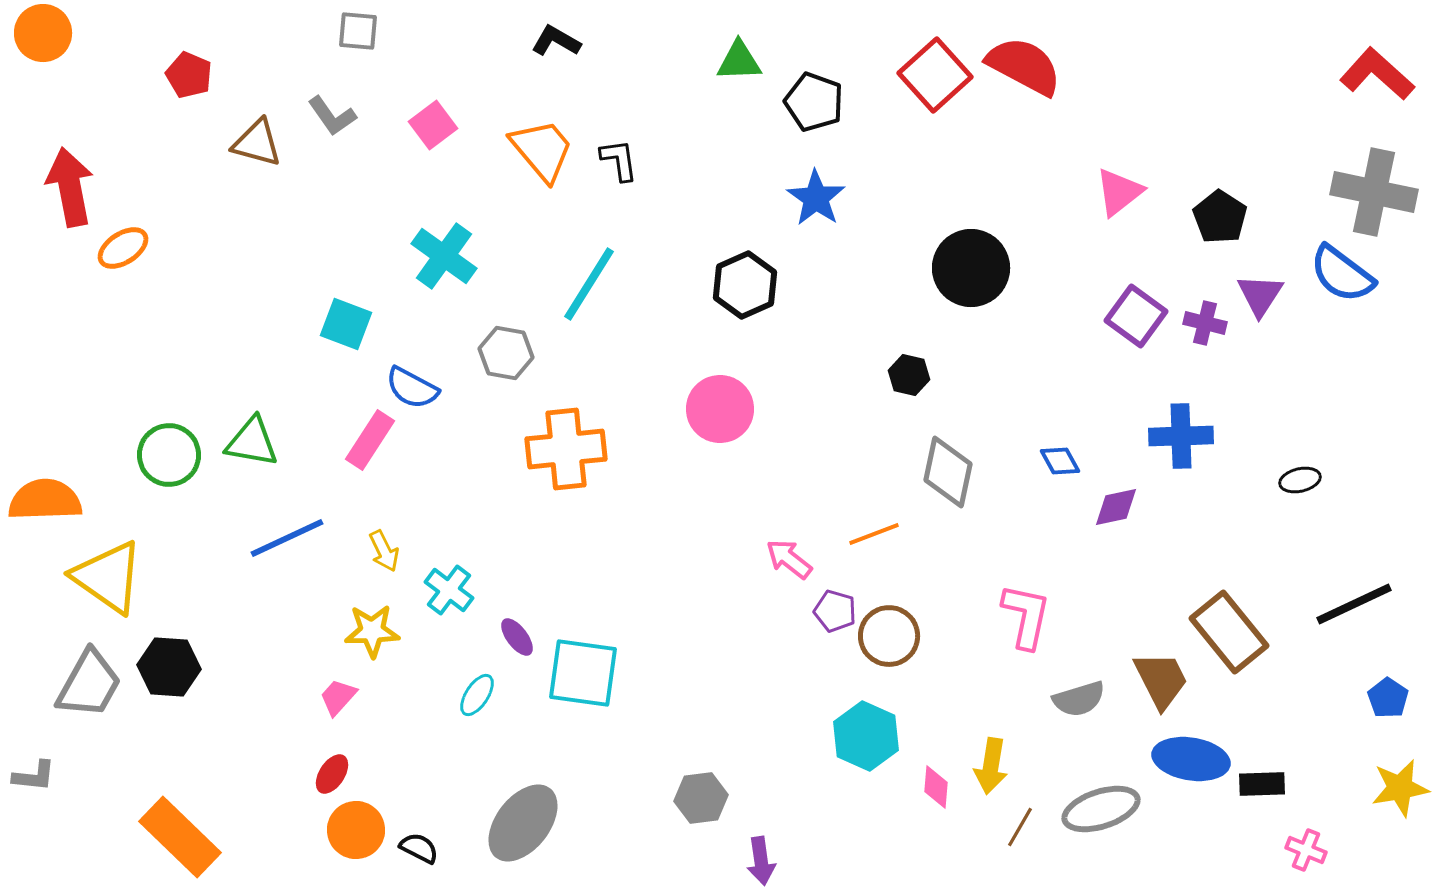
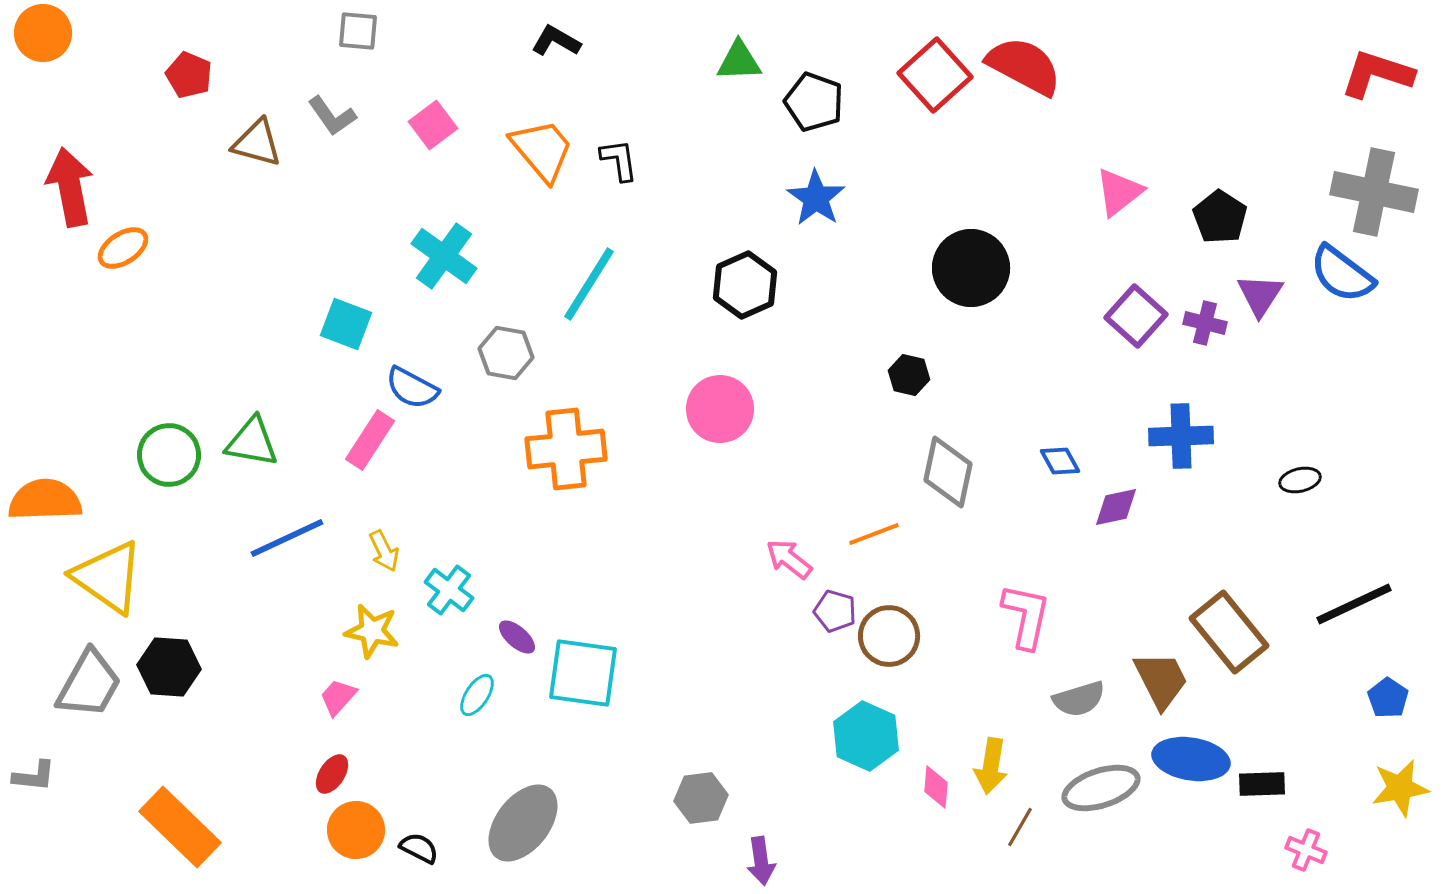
red L-shape at (1377, 74): rotated 24 degrees counterclockwise
purple square at (1136, 316): rotated 6 degrees clockwise
yellow star at (372, 631): rotated 14 degrees clockwise
purple ellipse at (517, 637): rotated 12 degrees counterclockwise
gray ellipse at (1101, 809): moved 21 px up
orange rectangle at (180, 837): moved 10 px up
